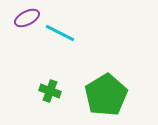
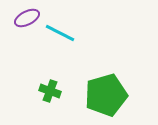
green pentagon: rotated 15 degrees clockwise
